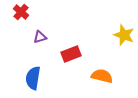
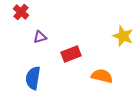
yellow star: moved 1 px left, 1 px down
